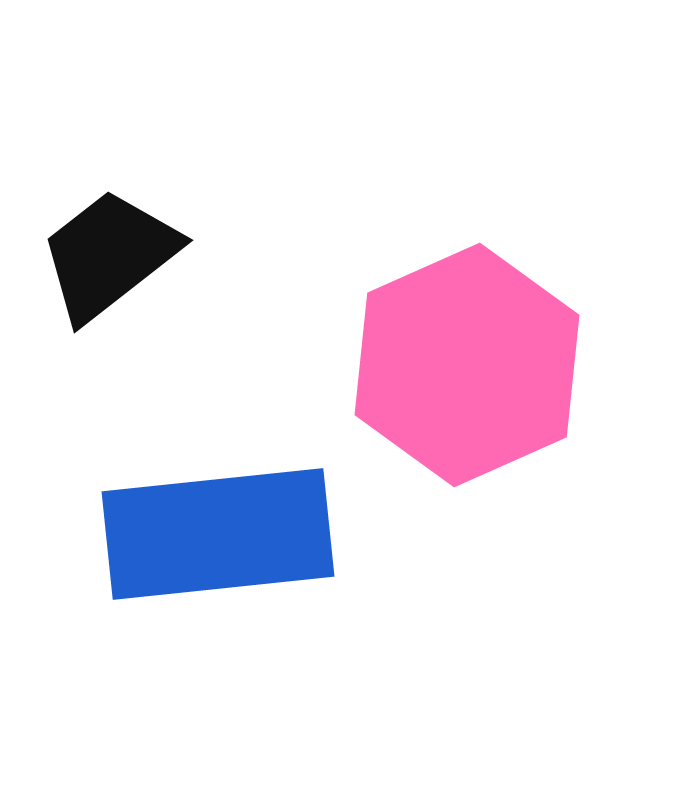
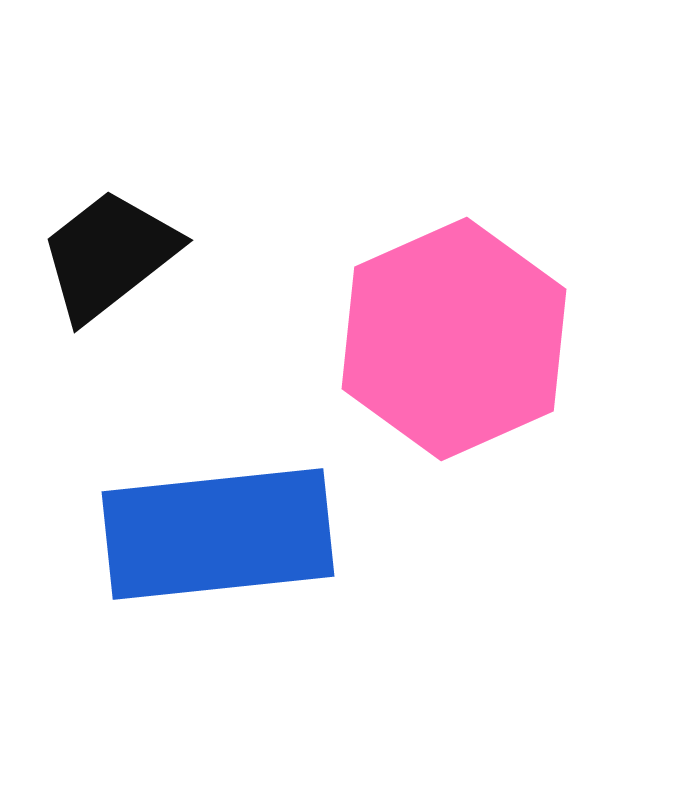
pink hexagon: moved 13 px left, 26 px up
